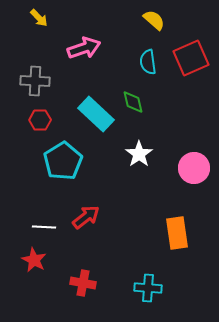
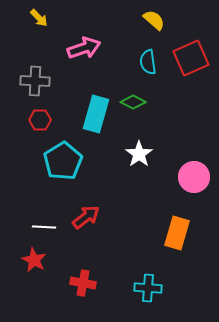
green diamond: rotated 50 degrees counterclockwise
cyan rectangle: rotated 63 degrees clockwise
pink circle: moved 9 px down
orange rectangle: rotated 24 degrees clockwise
